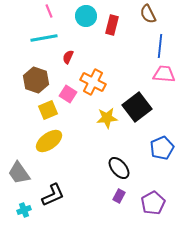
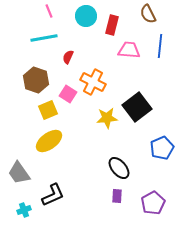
pink trapezoid: moved 35 px left, 24 px up
purple rectangle: moved 2 px left; rotated 24 degrees counterclockwise
